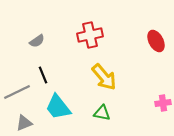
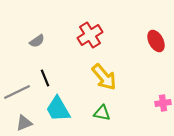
red cross: rotated 20 degrees counterclockwise
black line: moved 2 px right, 3 px down
cyan trapezoid: moved 2 px down; rotated 8 degrees clockwise
